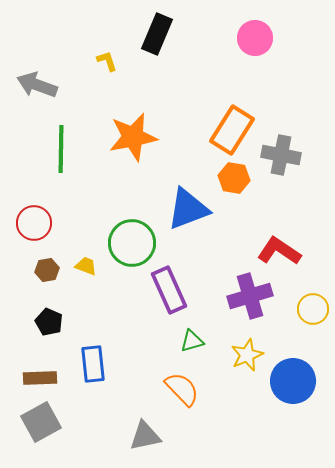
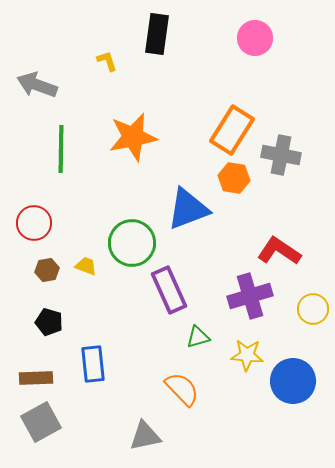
black rectangle: rotated 15 degrees counterclockwise
black pentagon: rotated 8 degrees counterclockwise
green triangle: moved 6 px right, 4 px up
yellow star: rotated 28 degrees clockwise
brown rectangle: moved 4 px left
